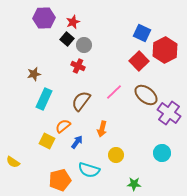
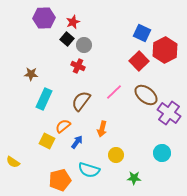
brown star: moved 3 px left; rotated 16 degrees clockwise
green star: moved 6 px up
